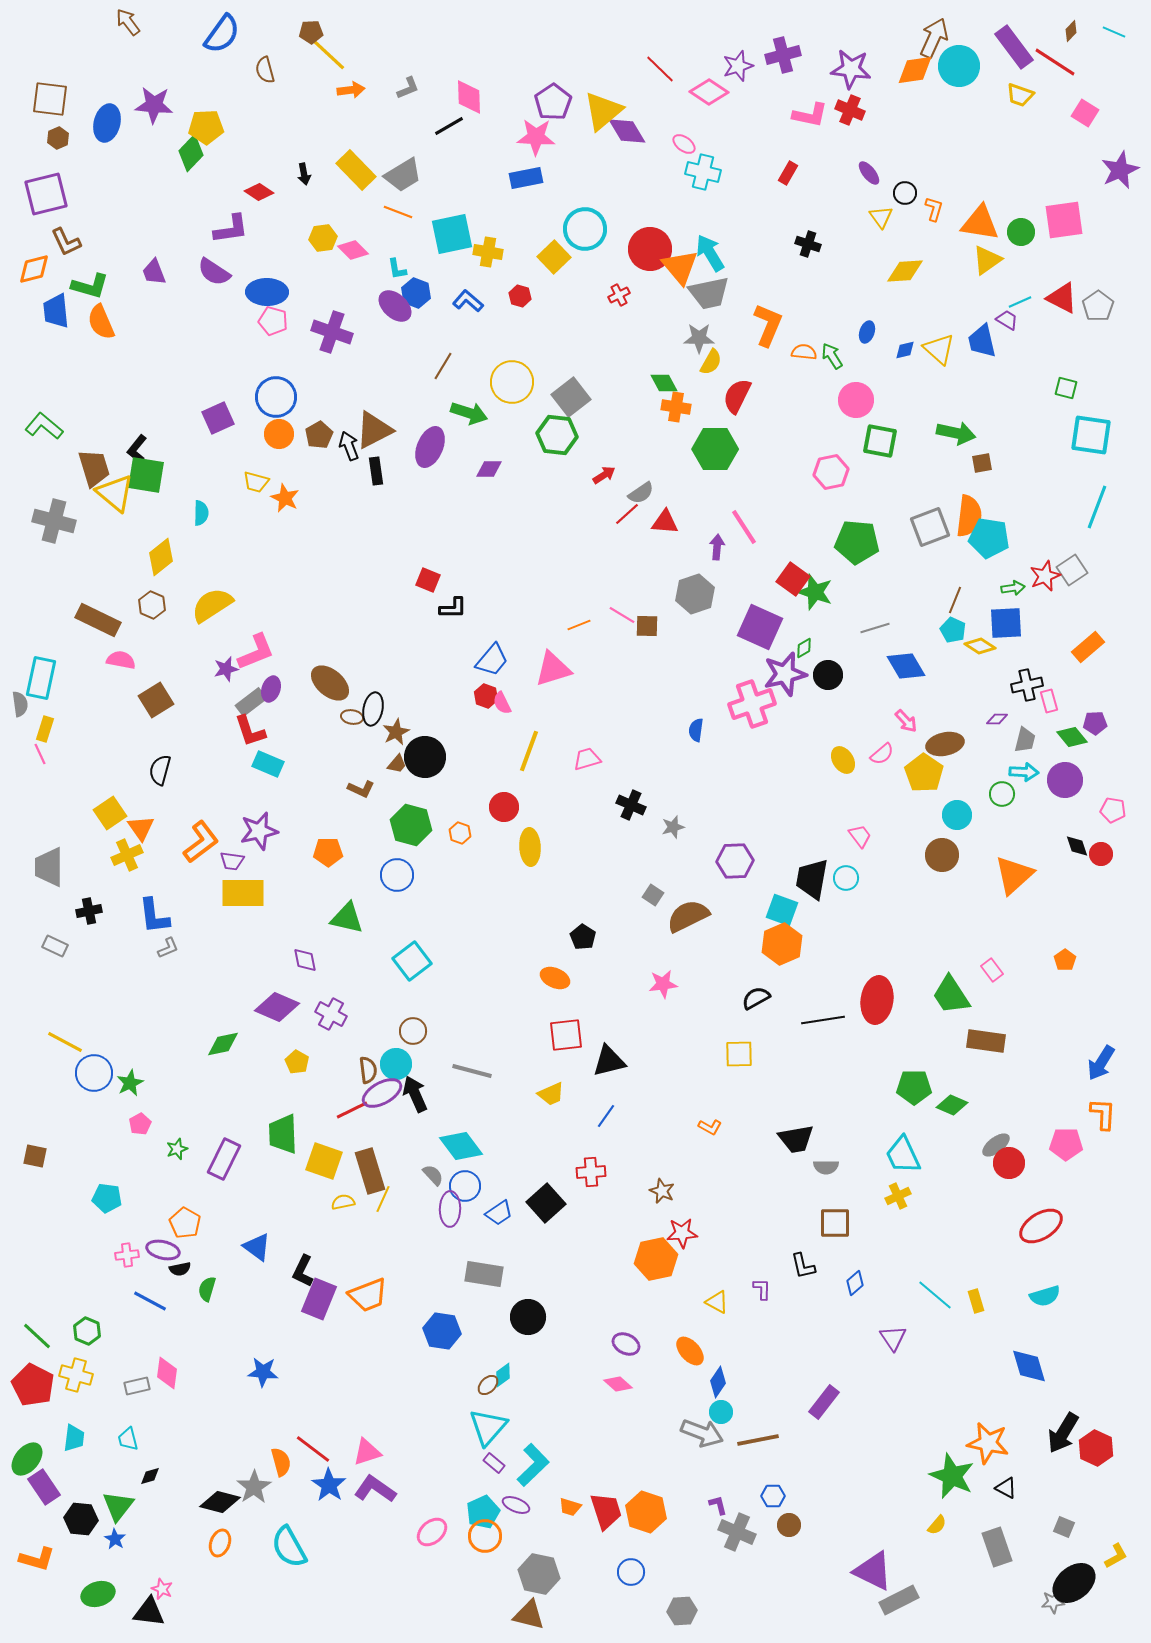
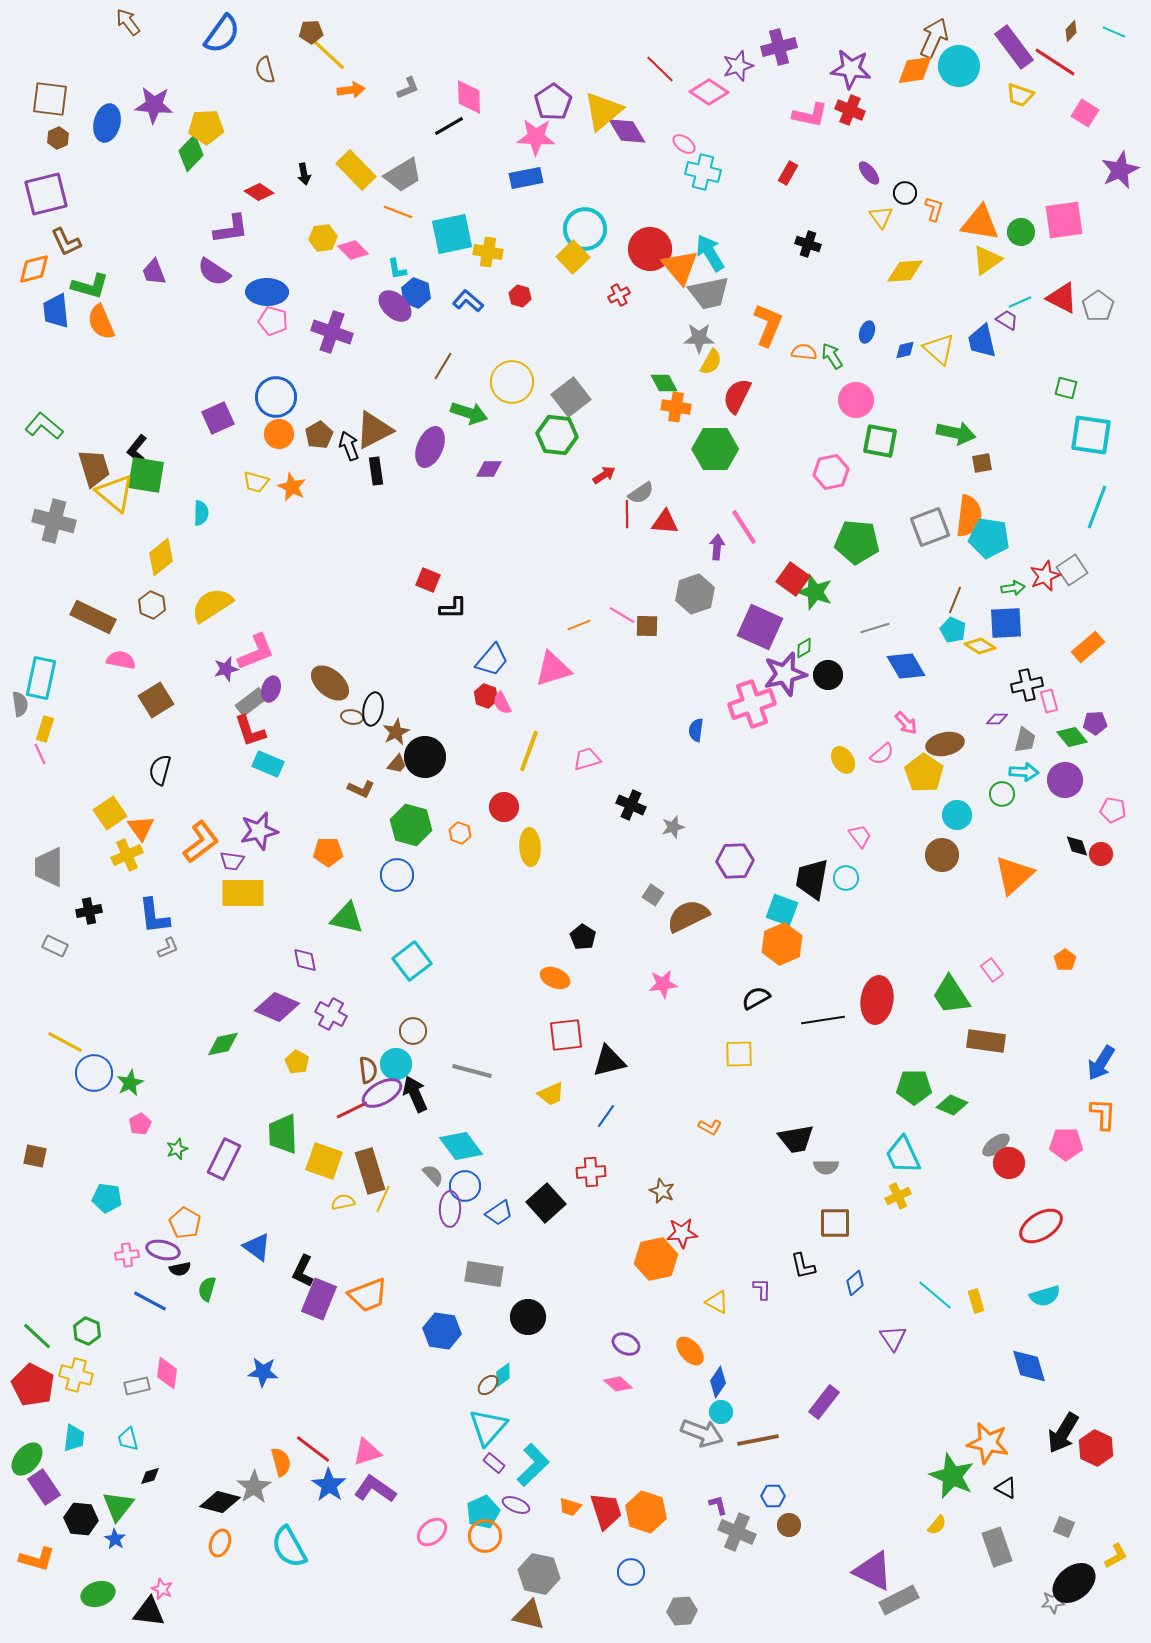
purple cross at (783, 55): moved 4 px left, 8 px up
yellow square at (554, 257): moved 19 px right
orange star at (285, 498): moved 7 px right, 11 px up
red line at (627, 514): rotated 48 degrees counterclockwise
brown rectangle at (98, 620): moved 5 px left, 3 px up
pink arrow at (906, 721): moved 2 px down
